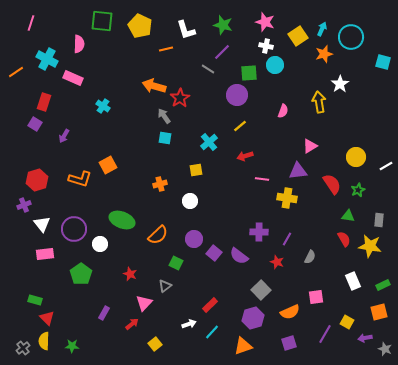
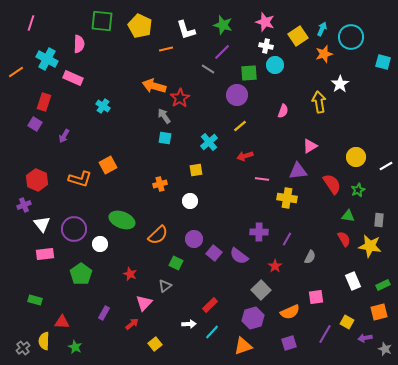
red hexagon at (37, 180): rotated 20 degrees counterclockwise
red star at (277, 262): moved 2 px left, 4 px down; rotated 16 degrees clockwise
red triangle at (47, 318): moved 15 px right, 4 px down; rotated 42 degrees counterclockwise
white arrow at (189, 324): rotated 16 degrees clockwise
green star at (72, 346): moved 3 px right, 1 px down; rotated 24 degrees clockwise
